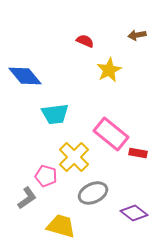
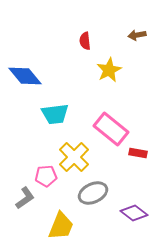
red semicircle: rotated 120 degrees counterclockwise
pink rectangle: moved 5 px up
pink pentagon: rotated 20 degrees counterclockwise
gray L-shape: moved 2 px left
yellow trapezoid: rotated 96 degrees clockwise
